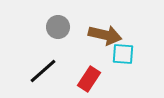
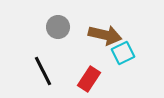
cyan square: moved 1 px up; rotated 30 degrees counterclockwise
black line: rotated 76 degrees counterclockwise
